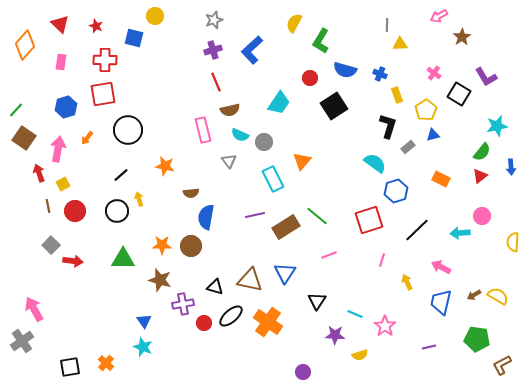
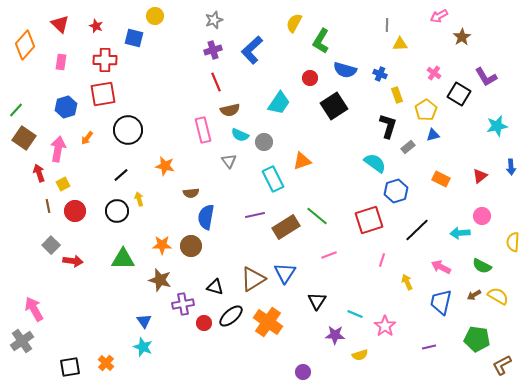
green semicircle at (482, 152): moved 114 px down; rotated 78 degrees clockwise
orange triangle at (302, 161): rotated 30 degrees clockwise
brown triangle at (250, 280): moved 3 px right, 1 px up; rotated 44 degrees counterclockwise
